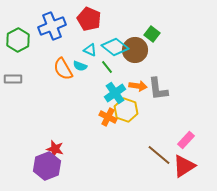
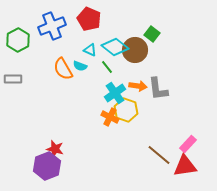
orange cross: moved 2 px right
pink rectangle: moved 2 px right, 4 px down
red triangle: moved 1 px right; rotated 25 degrees clockwise
